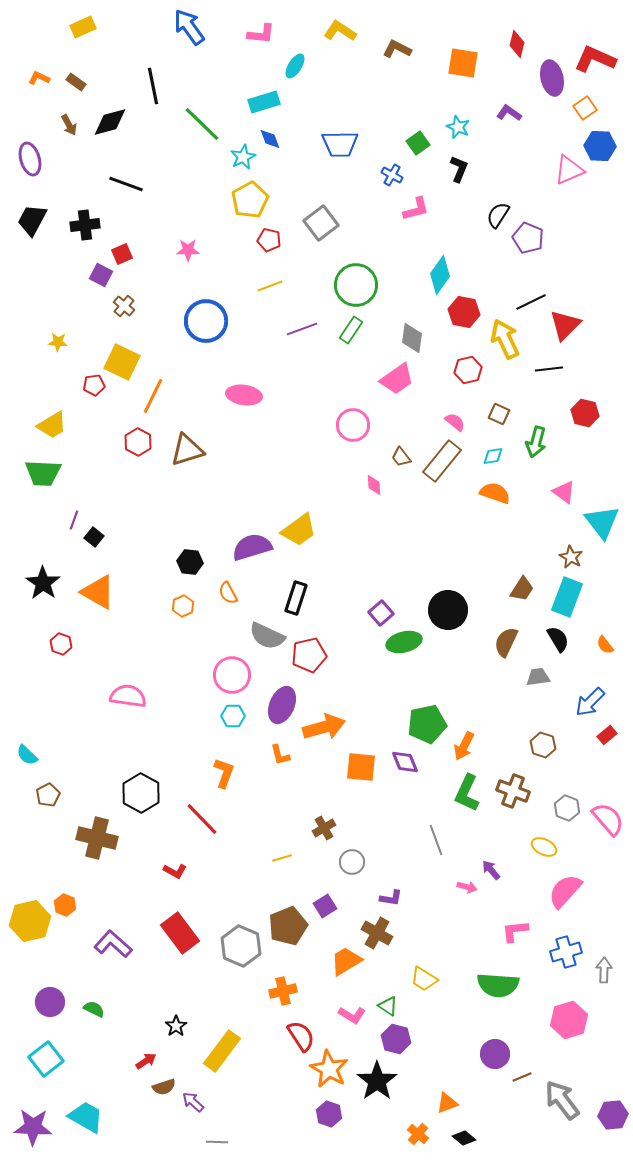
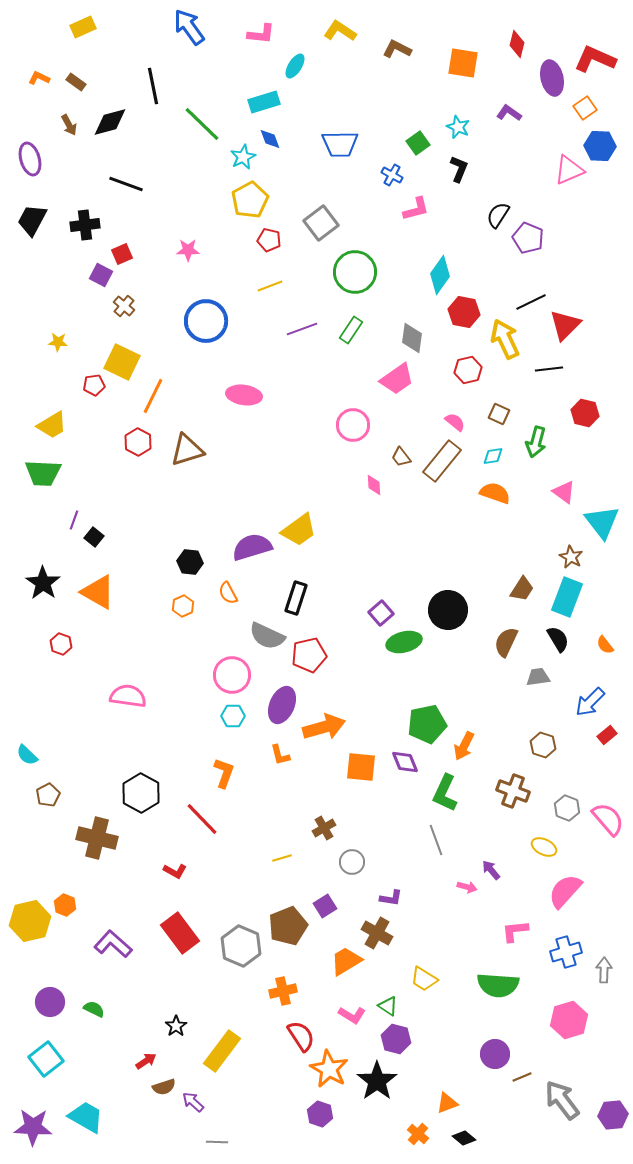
green circle at (356, 285): moved 1 px left, 13 px up
green L-shape at (467, 793): moved 22 px left
purple hexagon at (329, 1114): moved 9 px left
